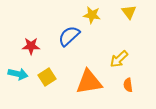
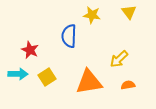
blue semicircle: rotated 45 degrees counterclockwise
red star: moved 1 px left, 4 px down; rotated 24 degrees clockwise
cyan arrow: rotated 12 degrees counterclockwise
orange semicircle: rotated 88 degrees clockwise
